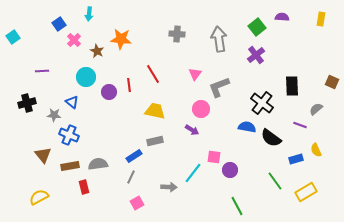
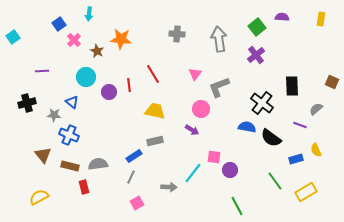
brown rectangle at (70, 166): rotated 24 degrees clockwise
